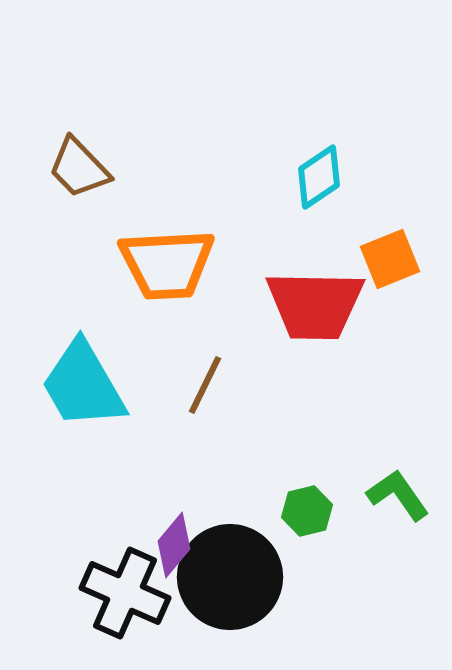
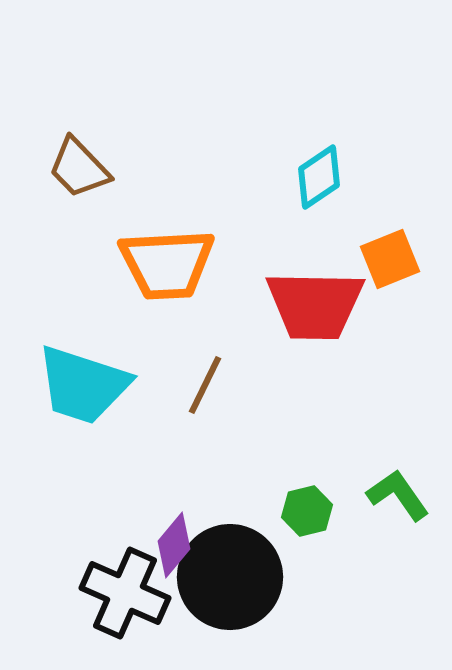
cyan trapezoid: rotated 42 degrees counterclockwise
